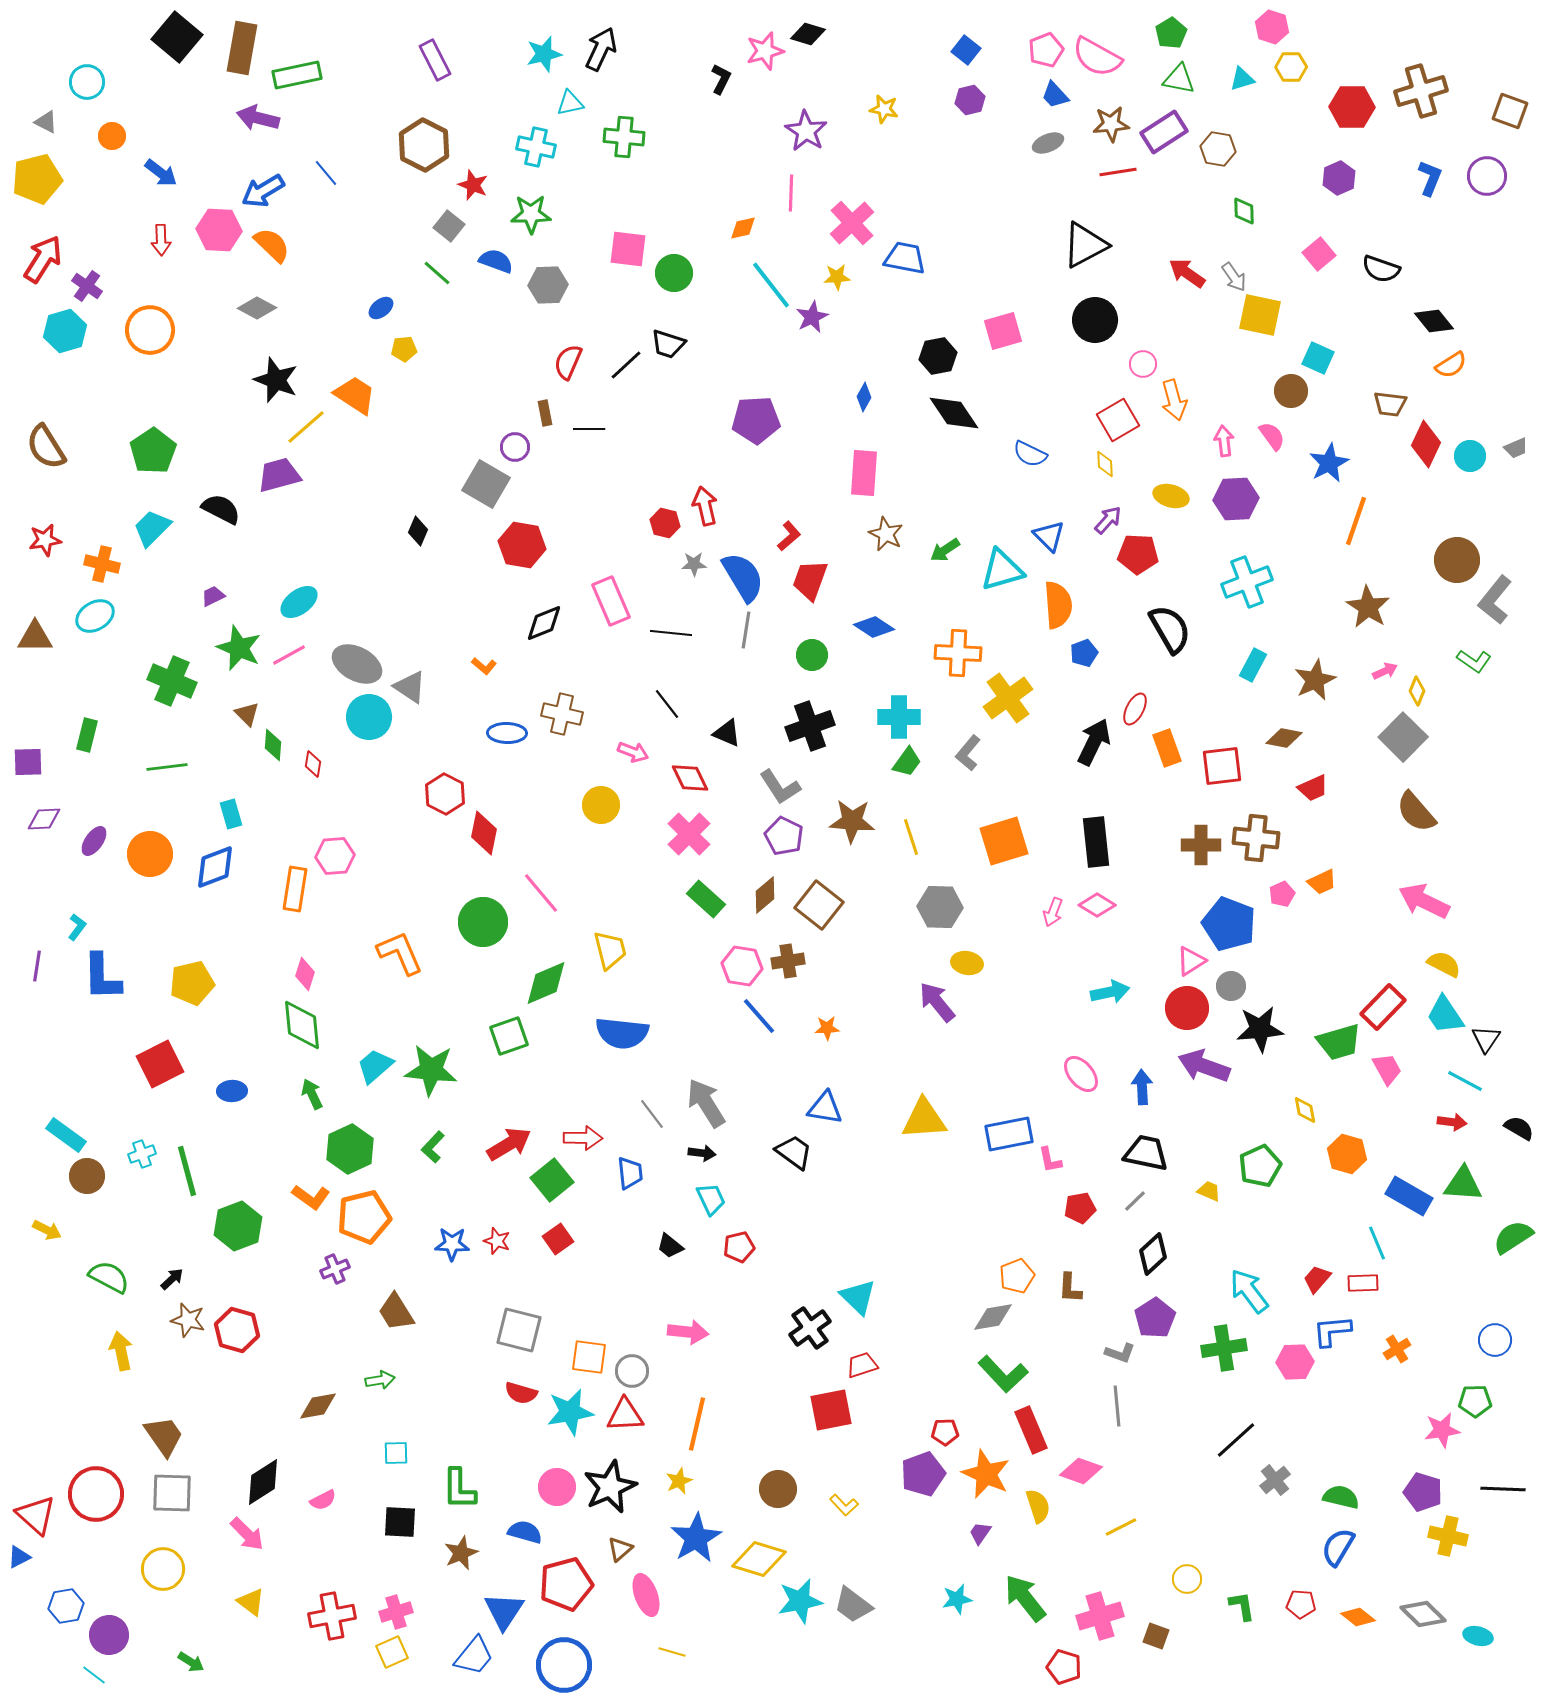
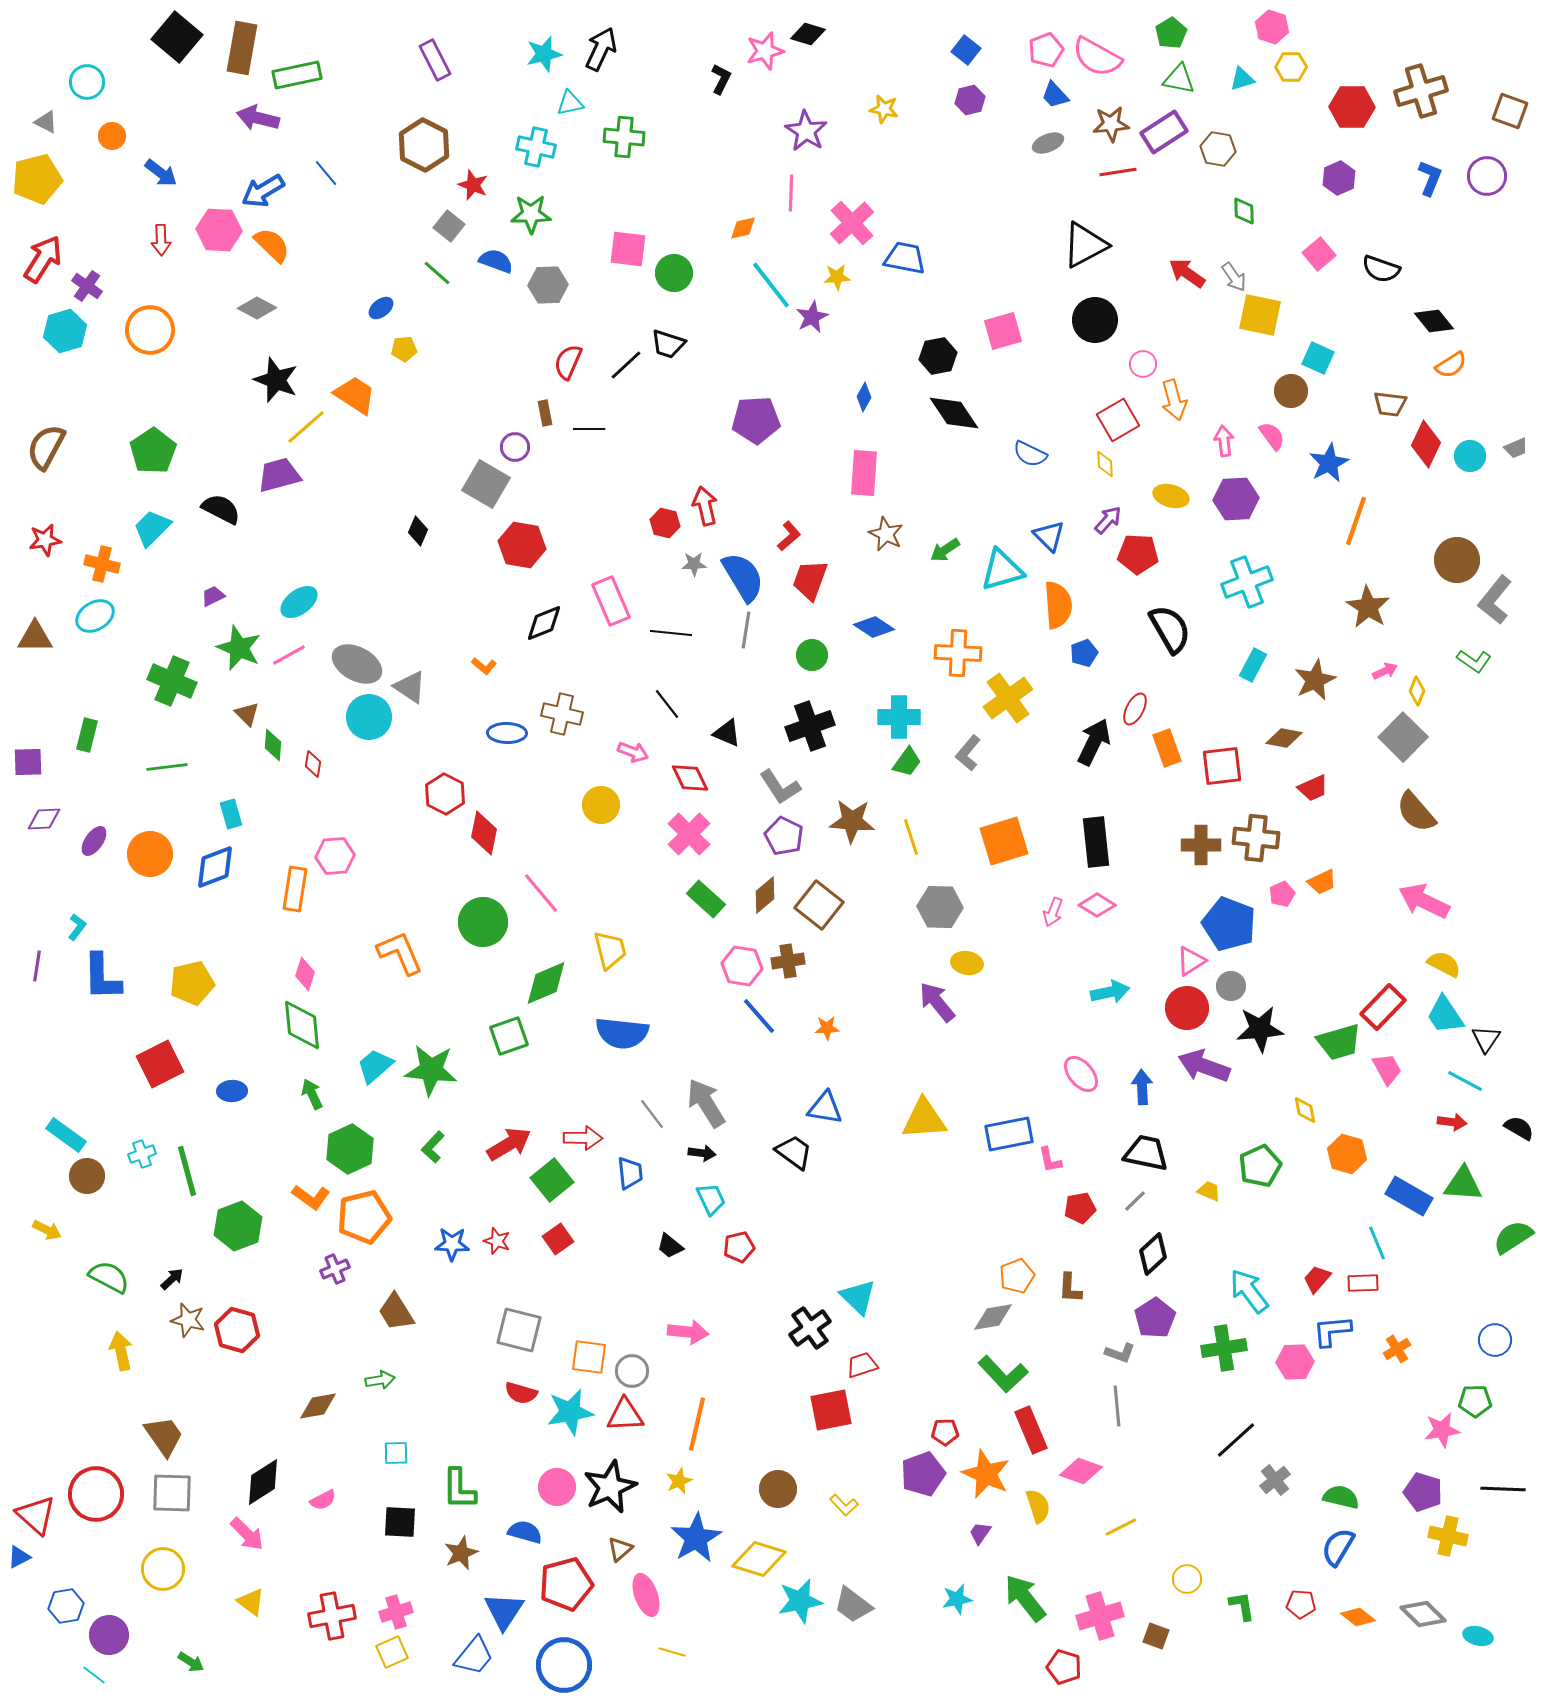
brown semicircle at (46, 447): rotated 60 degrees clockwise
